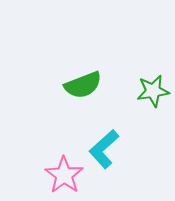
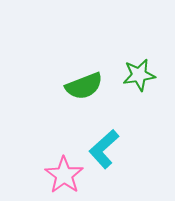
green semicircle: moved 1 px right, 1 px down
green star: moved 14 px left, 16 px up
